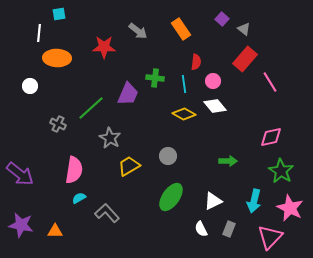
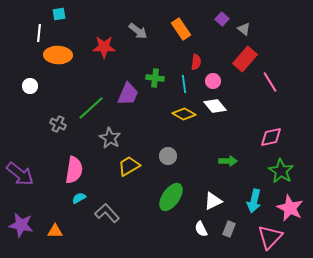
orange ellipse: moved 1 px right, 3 px up
